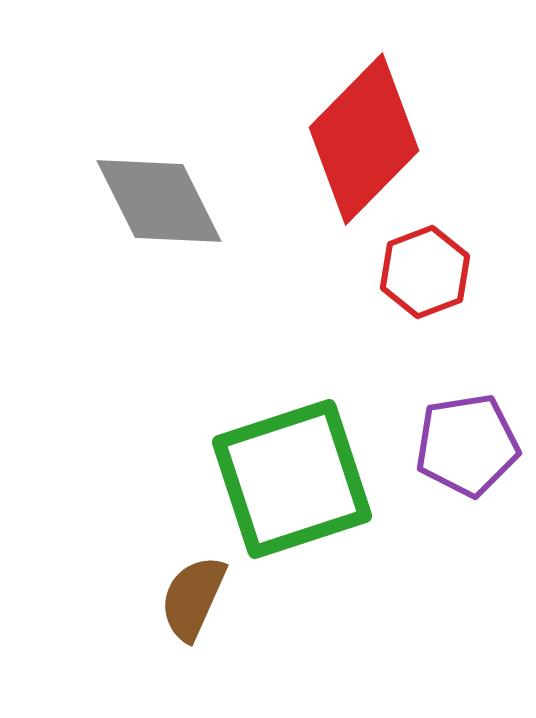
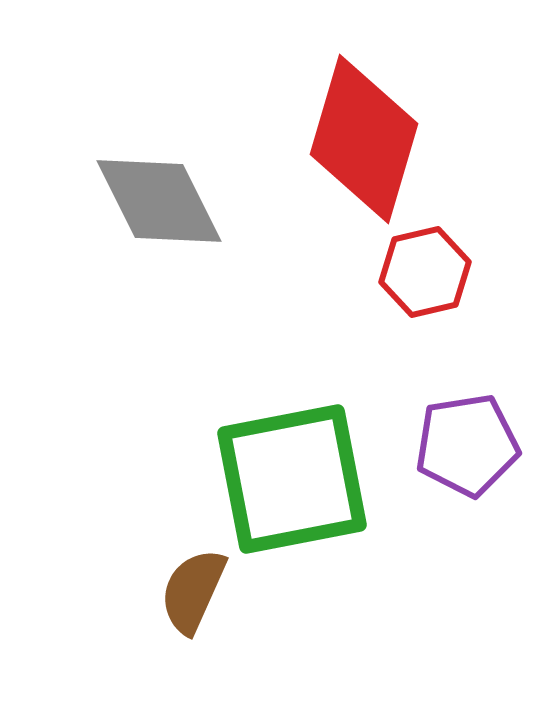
red diamond: rotated 28 degrees counterclockwise
red hexagon: rotated 8 degrees clockwise
green square: rotated 7 degrees clockwise
brown semicircle: moved 7 px up
